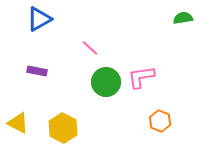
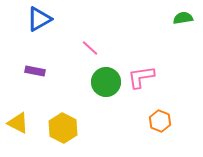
purple rectangle: moved 2 px left
